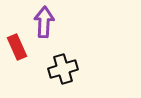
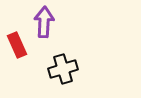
red rectangle: moved 2 px up
